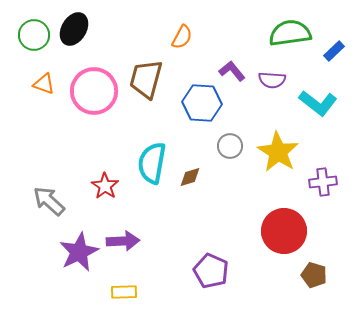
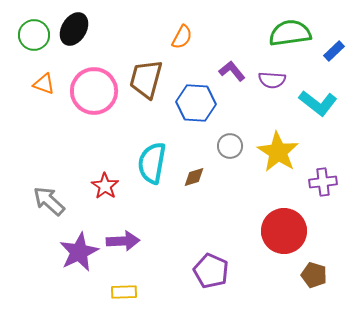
blue hexagon: moved 6 px left
brown diamond: moved 4 px right
